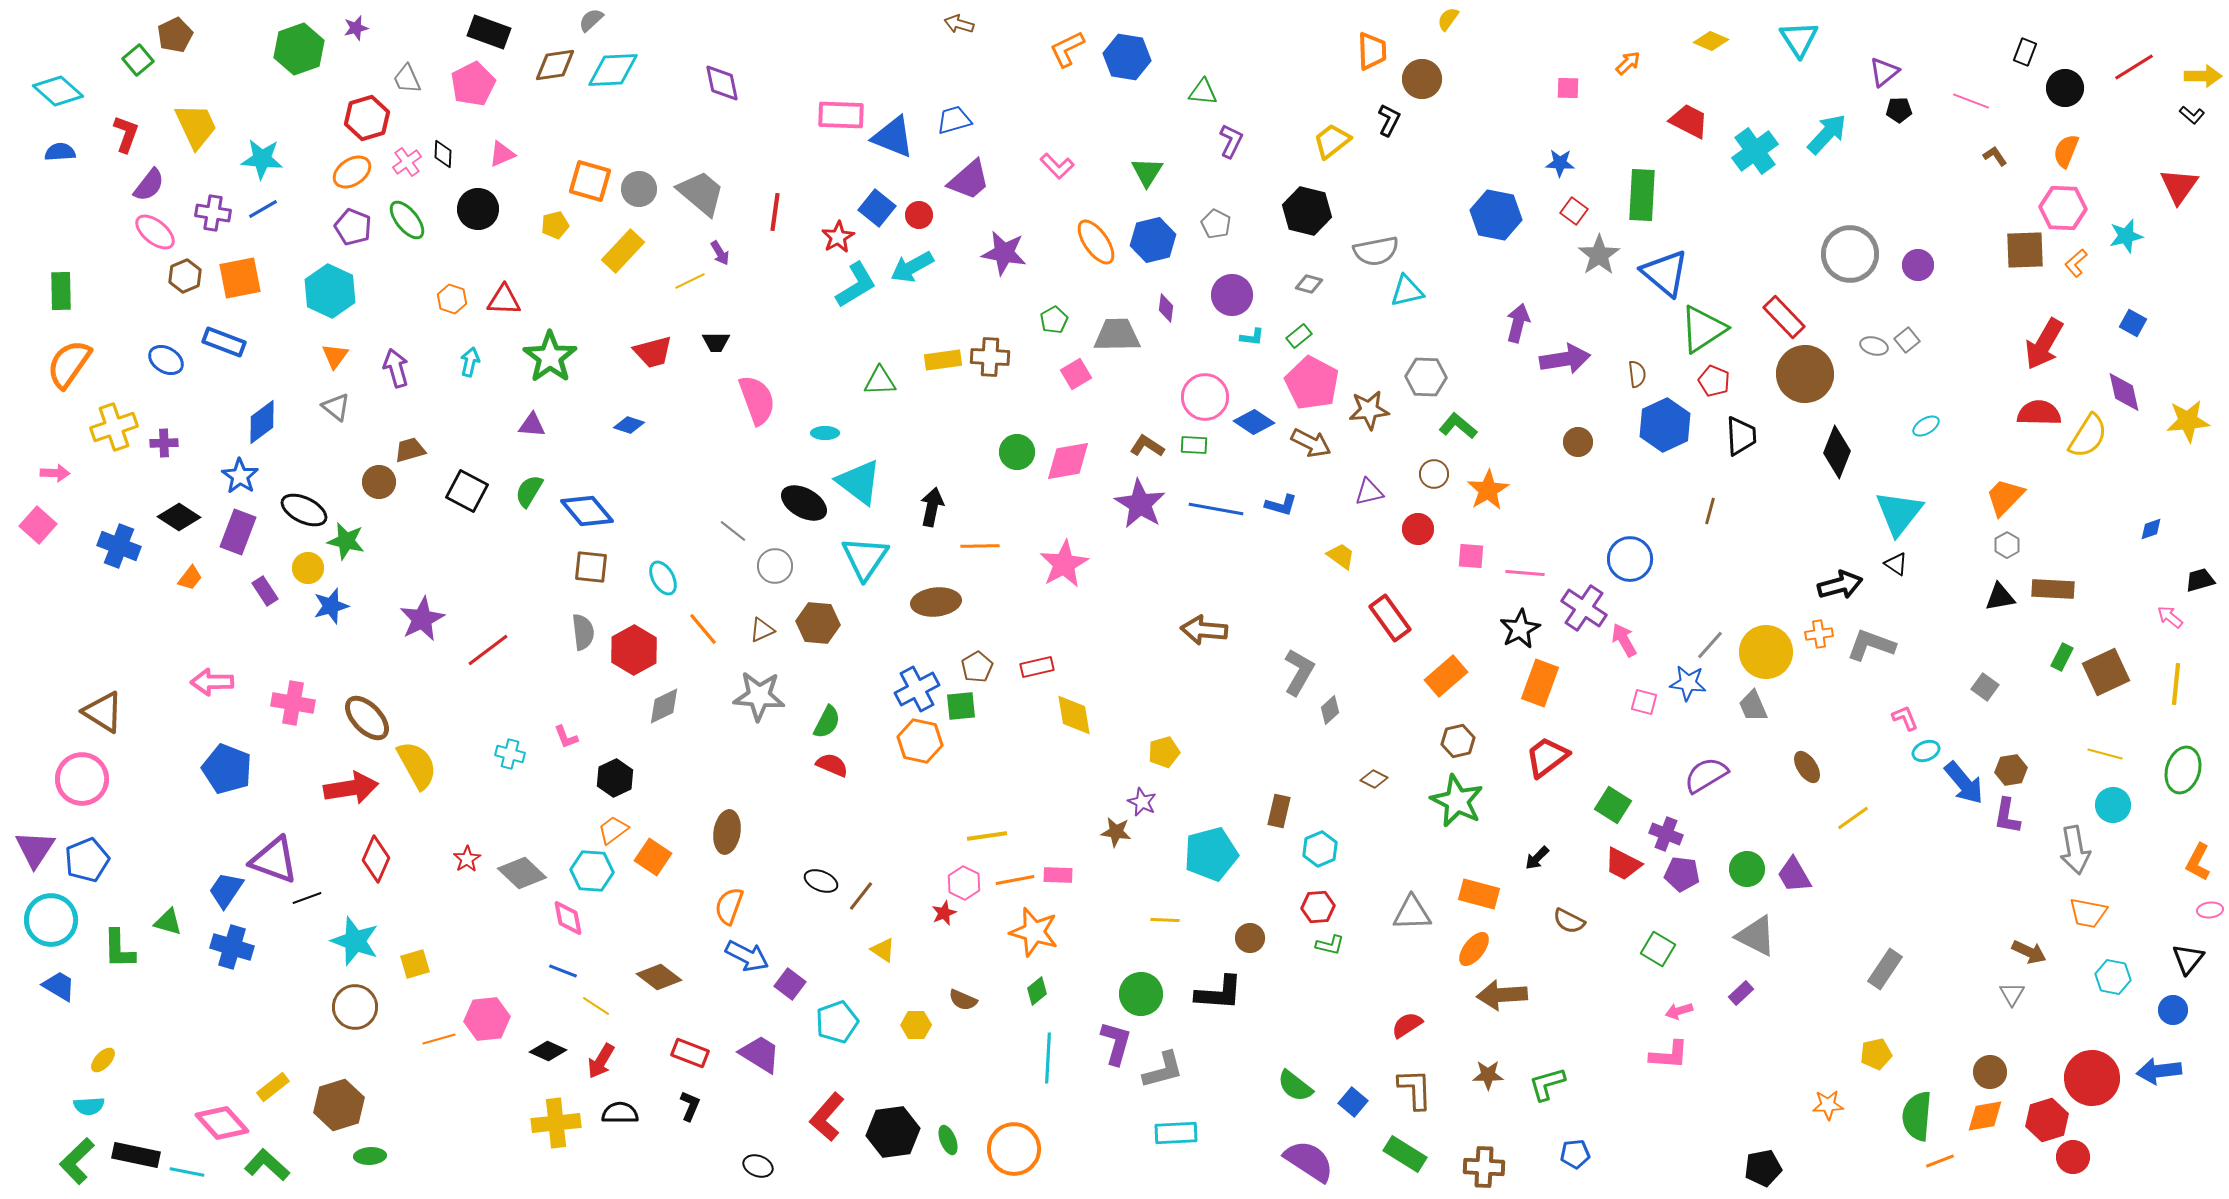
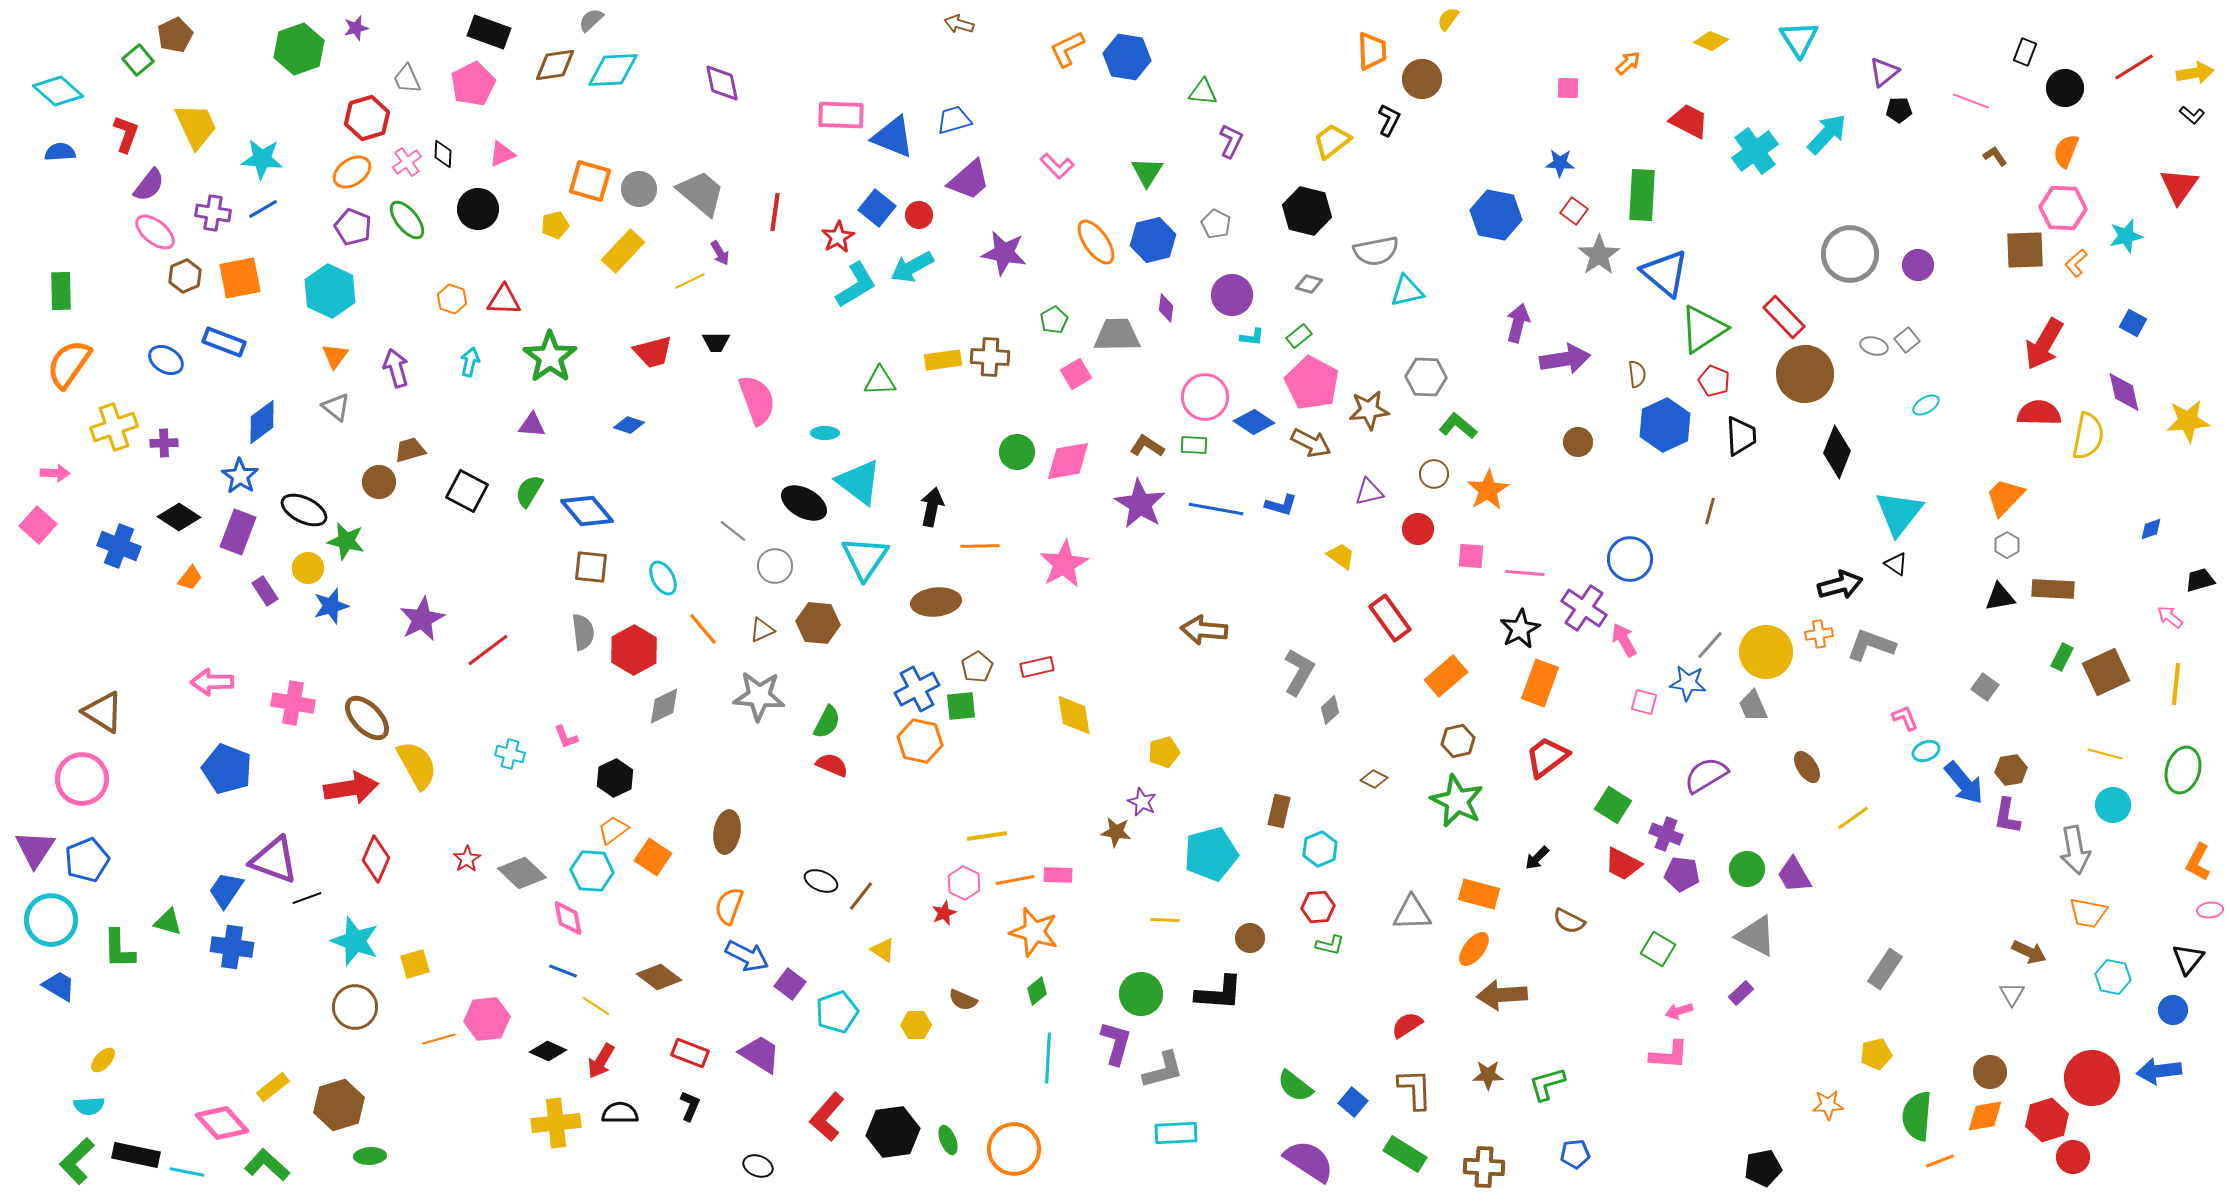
yellow arrow at (2203, 76): moved 8 px left, 3 px up; rotated 9 degrees counterclockwise
cyan ellipse at (1926, 426): moved 21 px up
yellow semicircle at (2088, 436): rotated 21 degrees counterclockwise
blue cross at (232, 947): rotated 9 degrees counterclockwise
cyan pentagon at (837, 1022): moved 10 px up
